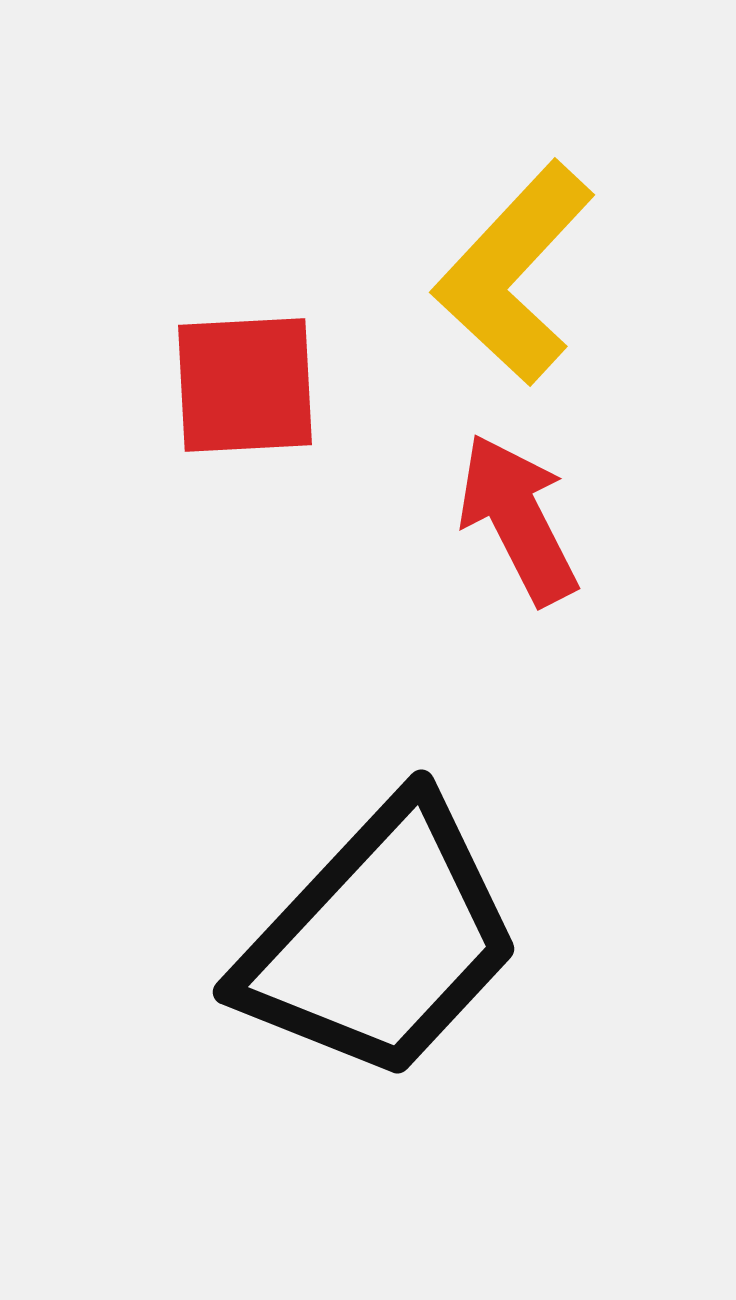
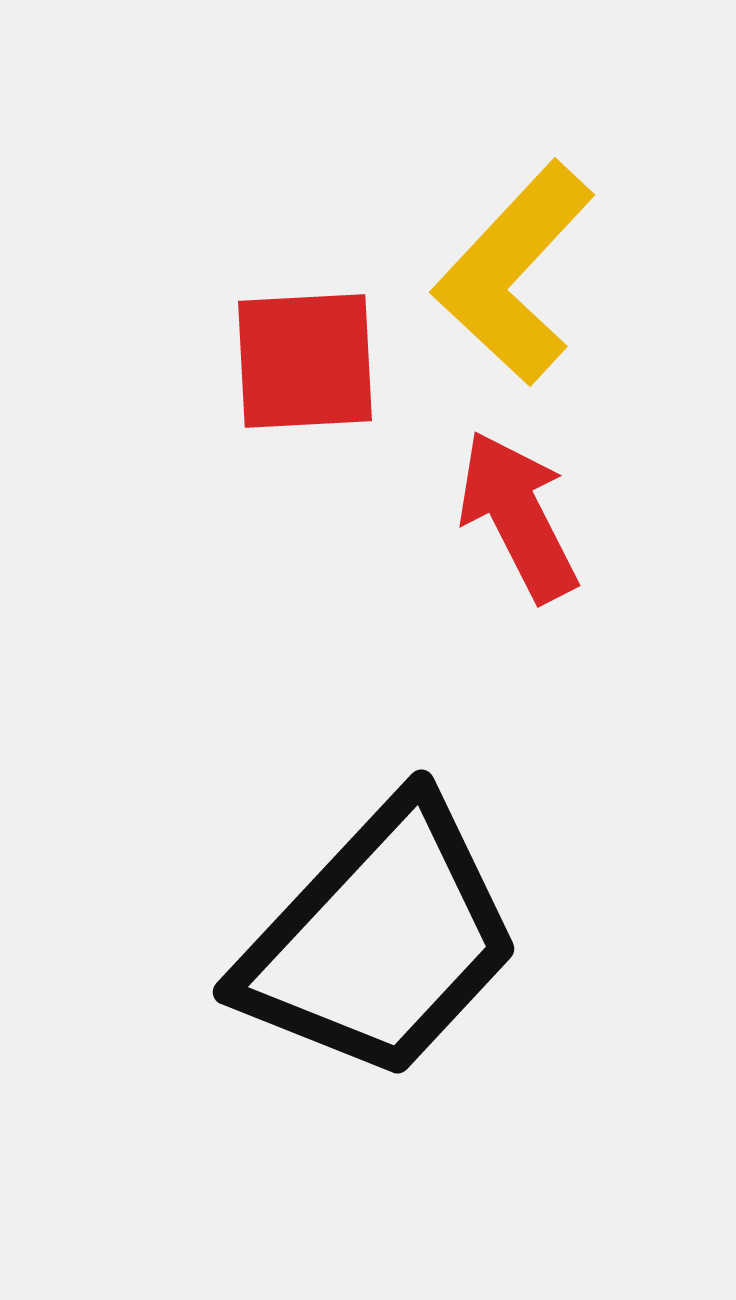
red square: moved 60 px right, 24 px up
red arrow: moved 3 px up
